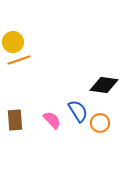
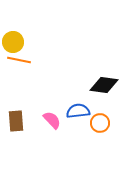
orange line: rotated 30 degrees clockwise
blue semicircle: rotated 65 degrees counterclockwise
brown rectangle: moved 1 px right, 1 px down
